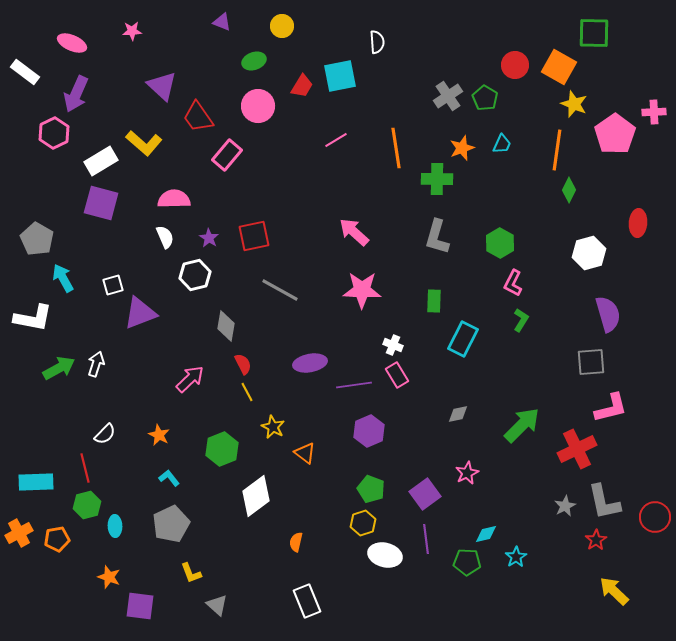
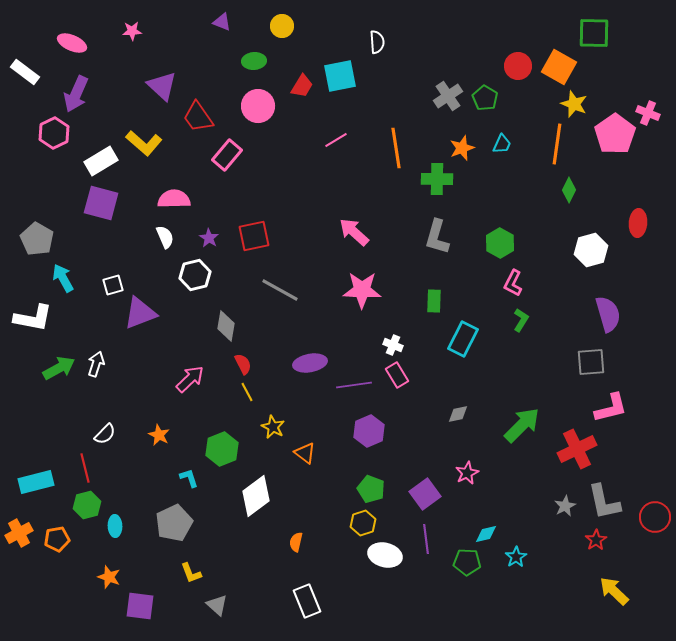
green ellipse at (254, 61): rotated 15 degrees clockwise
red circle at (515, 65): moved 3 px right, 1 px down
pink cross at (654, 112): moved 6 px left, 1 px down; rotated 25 degrees clockwise
orange line at (557, 150): moved 6 px up
white hexagon at (589, 253): moved 2 px right, 3 px up
cyan L-shape at (169, 478): moved 20 px right; rotated 20 degrees clockwise
cyan rectangle at (36, 482): rotated 12 degrees counterclockwise
gray pentagon at (171, 524): moved 3 px right, 1 px up
